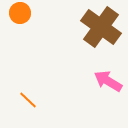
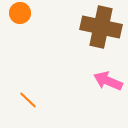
brown cross: rotated 24 degrees counterclockwise
pink arrow: rotated 8 degrees counterclockwise
